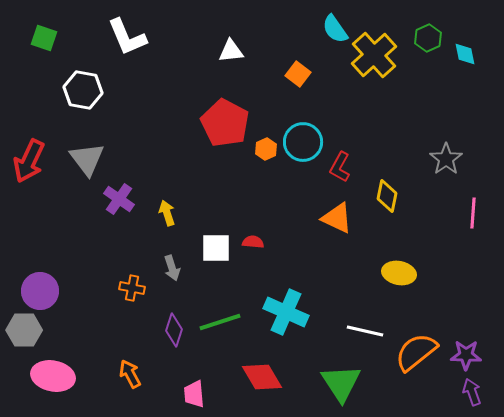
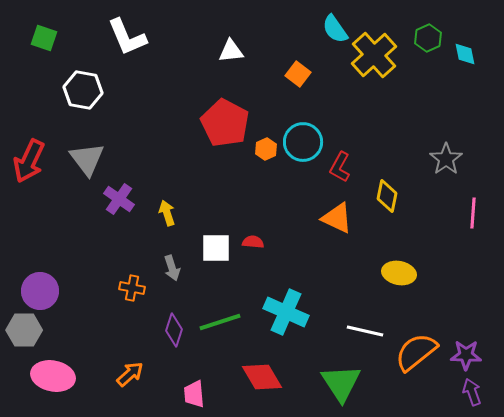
orange arrow: rotated 76 degrees clockwise
